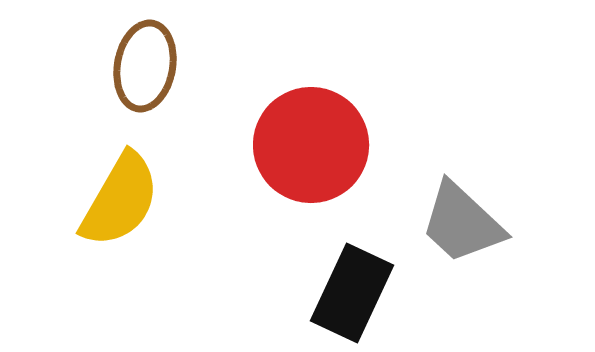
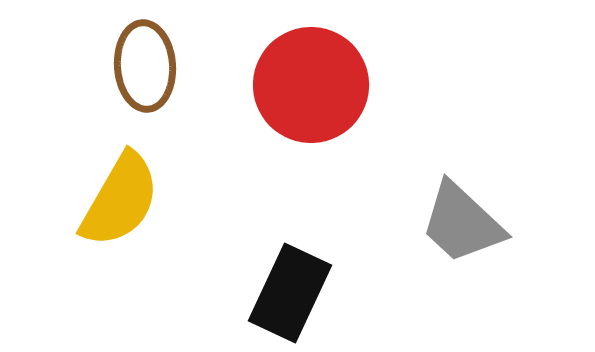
brown ellipse: rotated 14 degrees counterclockwise
red circle: moved 60 px up
black rectangle: moved 62 px left
